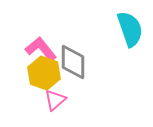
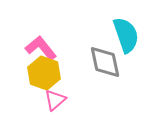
cyan semicircle: moved 4 px left, 6 px down
pink L-shape: moved 1 px up
gray diamond: moved 32 px right; rotated 12 degrees counterclockwise
